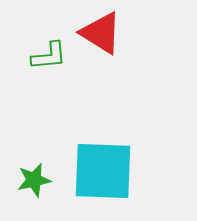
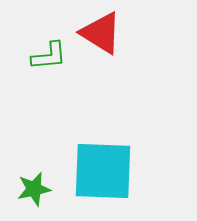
green star: moved 9 px down
